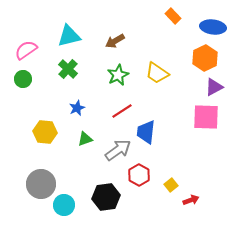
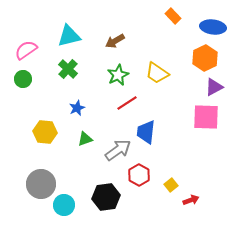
red line: moved 5 px right, 8 px up
